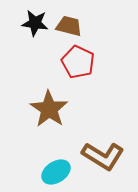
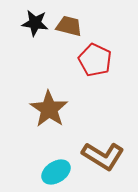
red pentagon: moved 17 px right, 2 px up
